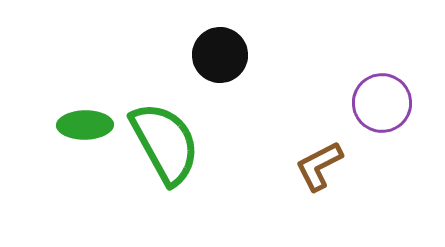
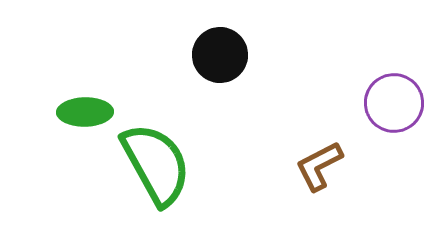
purple circle: moved 12 px right
green ellipse: moved 13 px up
green semicircle: moved 9 px left, 21 px down
